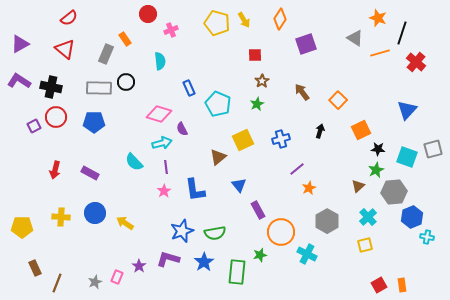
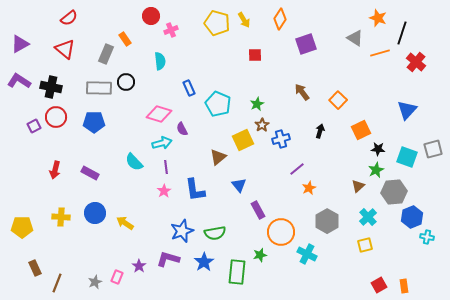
red circle at (148, 14): moved 3 px right, 2 px down
brown star at (262, 81): moved 44 px down
orange rectangle at (402, 285): moved 2 px right, 1 px down
